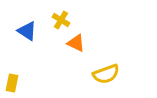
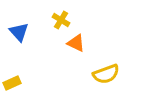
blue triangle: moved 8 px left, 1 px down; rotated 15 degrees clockwise
yellow rectangle: rotated 54 degrees clockwise
